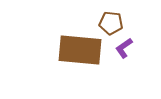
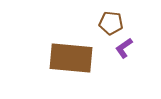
brown rectangle: moved 9 px left, 8 px down
